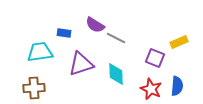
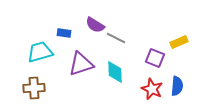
cyan trapezoid: rotated 8 degrees counterclockwise
cyan diamond: moved 1 px left, 2 px up
red star: moved 1 px right
